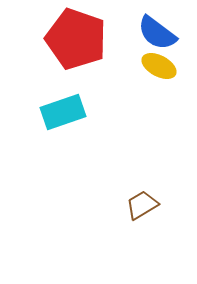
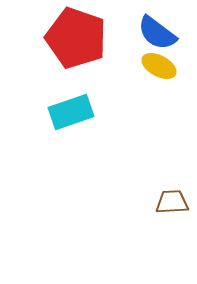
red pentagon: moved 1 px up
cyan rectangle: moved 8 px right
brown trapezoid: moved 30 px right, 3 px up; rotated 28 degrees clockwise
